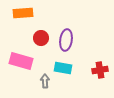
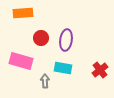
red cross: rotated 28 degrees counterclockwise
